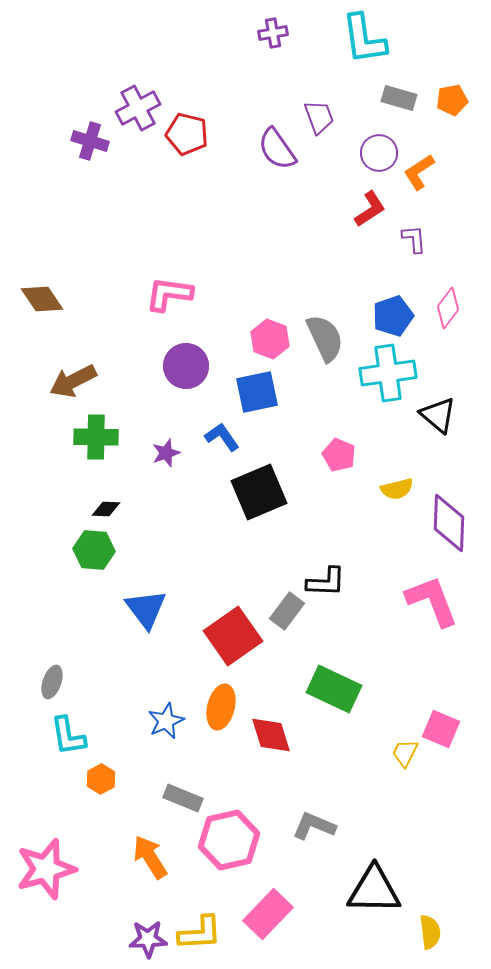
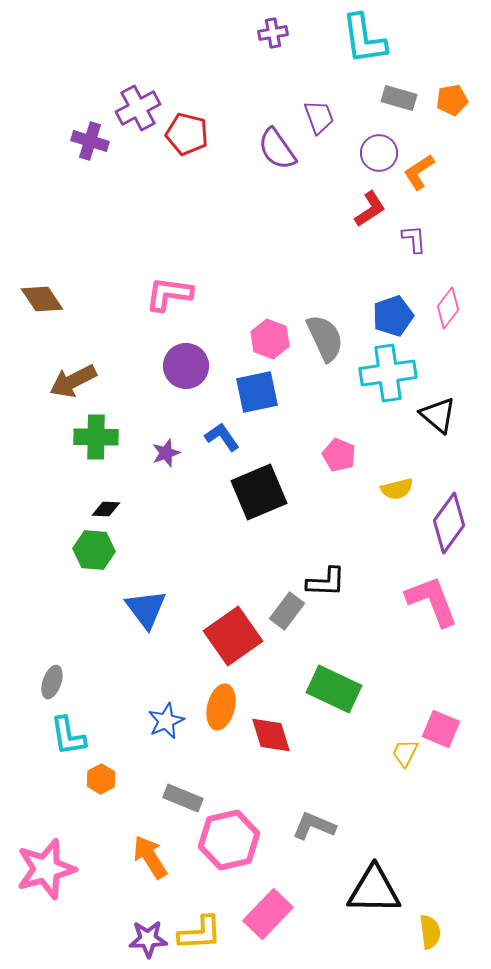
purple diamond at (449, 523): rotated 34 degrees clockwise
